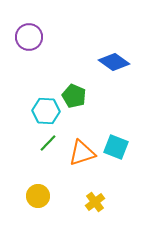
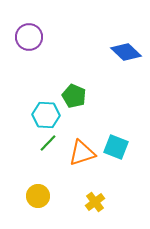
blue diamond: moved 12 px right, 10 px up; rotated 8 degrees clockwise
cyan hexagon: moved 4 px down
